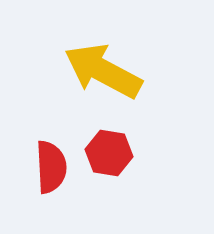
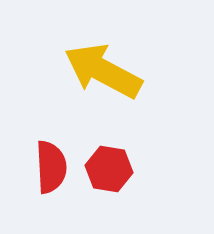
red hexagon: moved 16 px down
